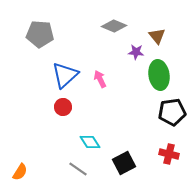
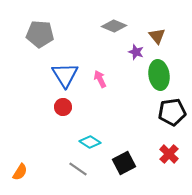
purple star: rotated 14 degrees clockwise
blue triangle: rotated 20 degrees counterclockwise
cyan diamond: rotated 25 degrees counterclockwise
red cross: rotated 30 degrees clockwise
